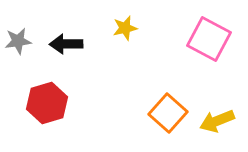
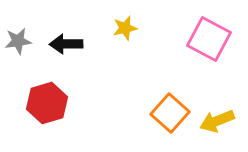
orange square: moved 2 px right
